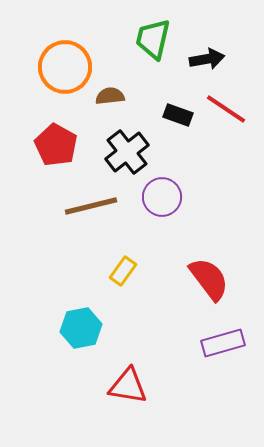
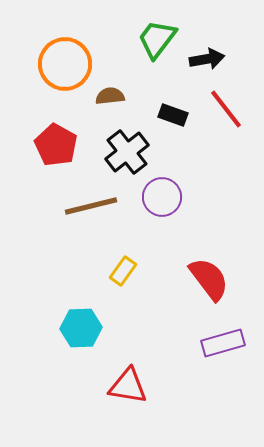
green trapezoid: moved 4 px right; rotated 24 degrees clockwise
orange circle: moved 3 px up
red line: rotated 18 degrees clockwise
black rectangle: moved 5 px left
cyan hexagon: rotated 9 degrees clockwise
